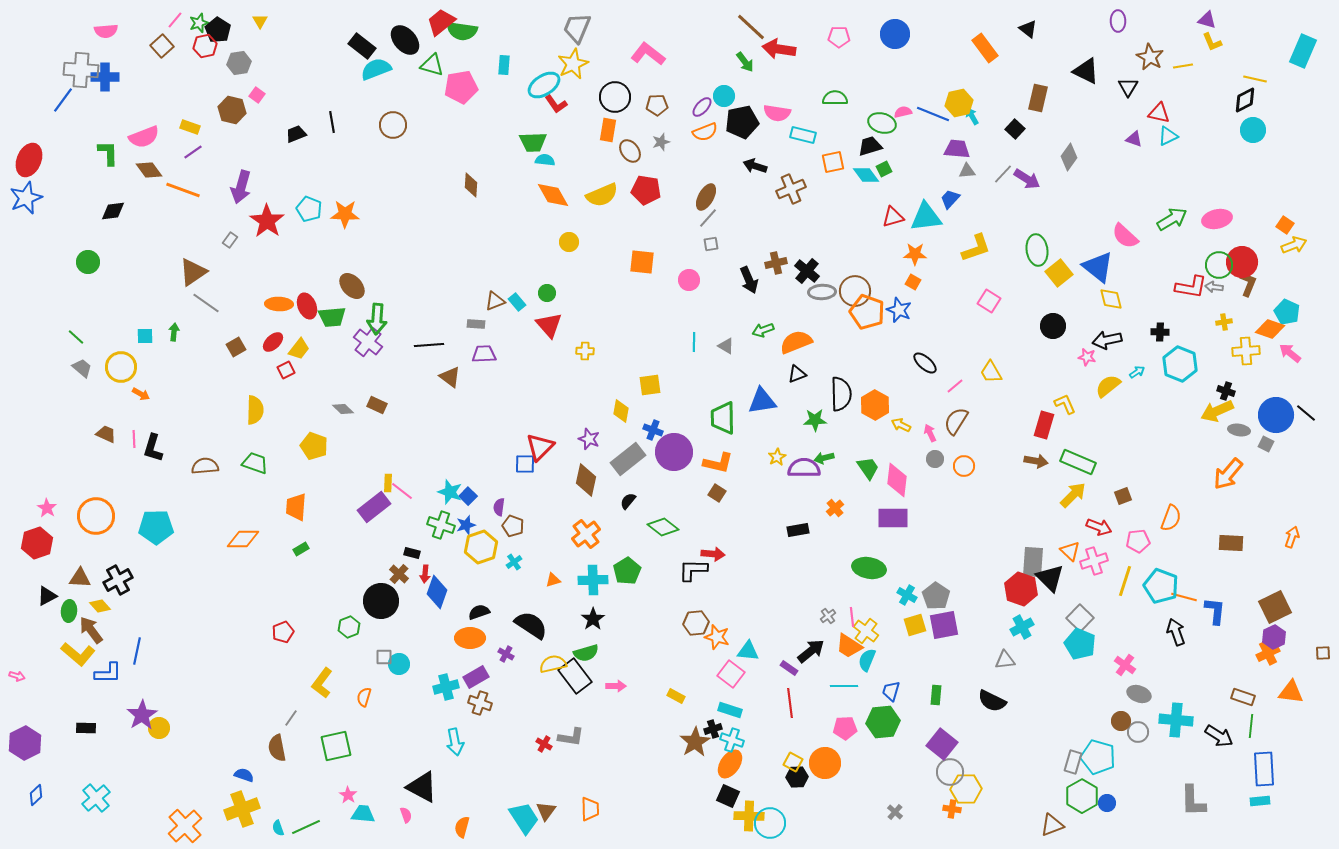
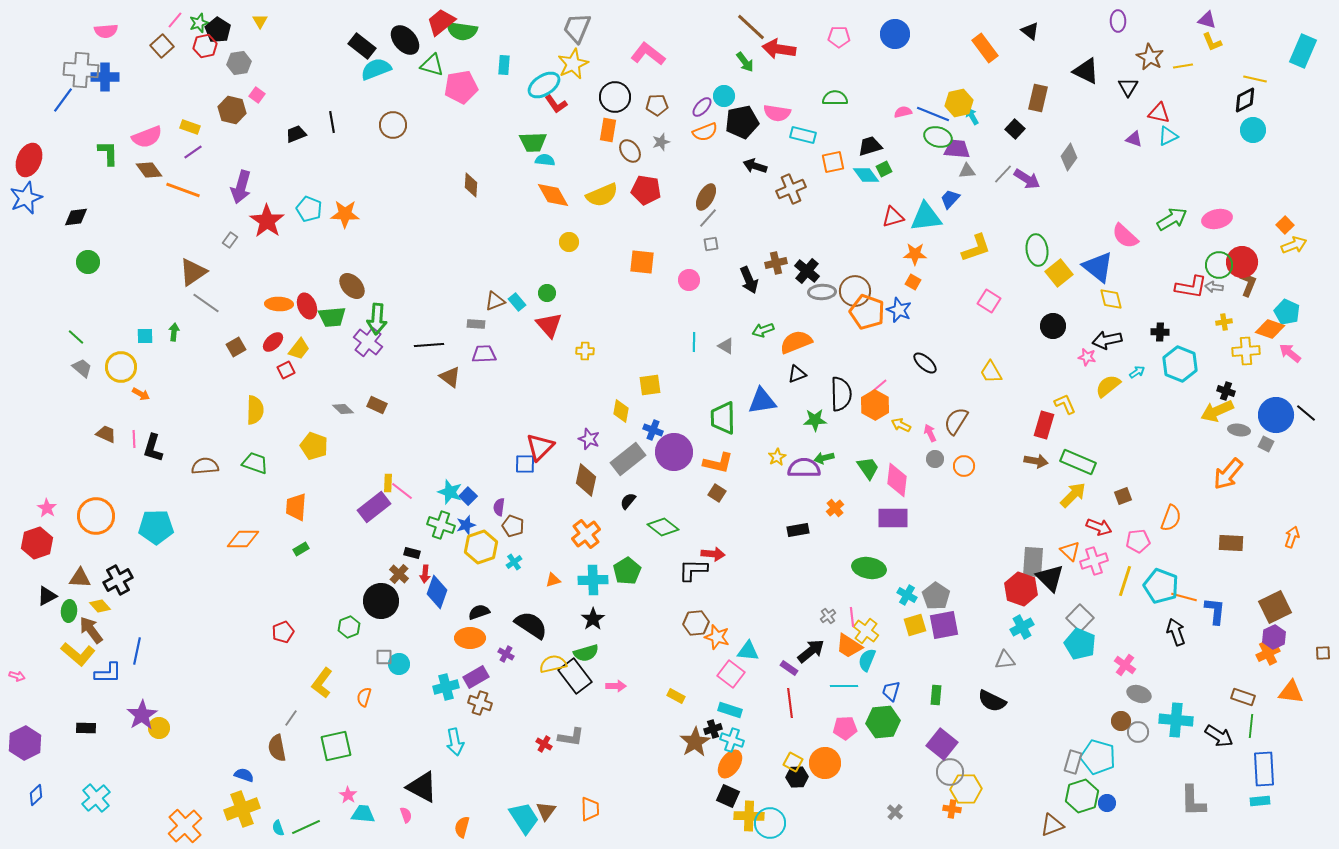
black triangle at (1028, 29): moved 2 px right, 2 px down
green ellipse at (882, 123): moved 56 px right, 14 px down
pink semicircle at (144, 137): moved 3 px right
black diamond at (113, 211): moved 37 px left, 6 px down
orange square at (1285, 225): rotated 12 degrees clockwise
pink line at (955, 386): moved 76 px left
green hexagon at (1082, 796): rotated 12 degrees clockwise
